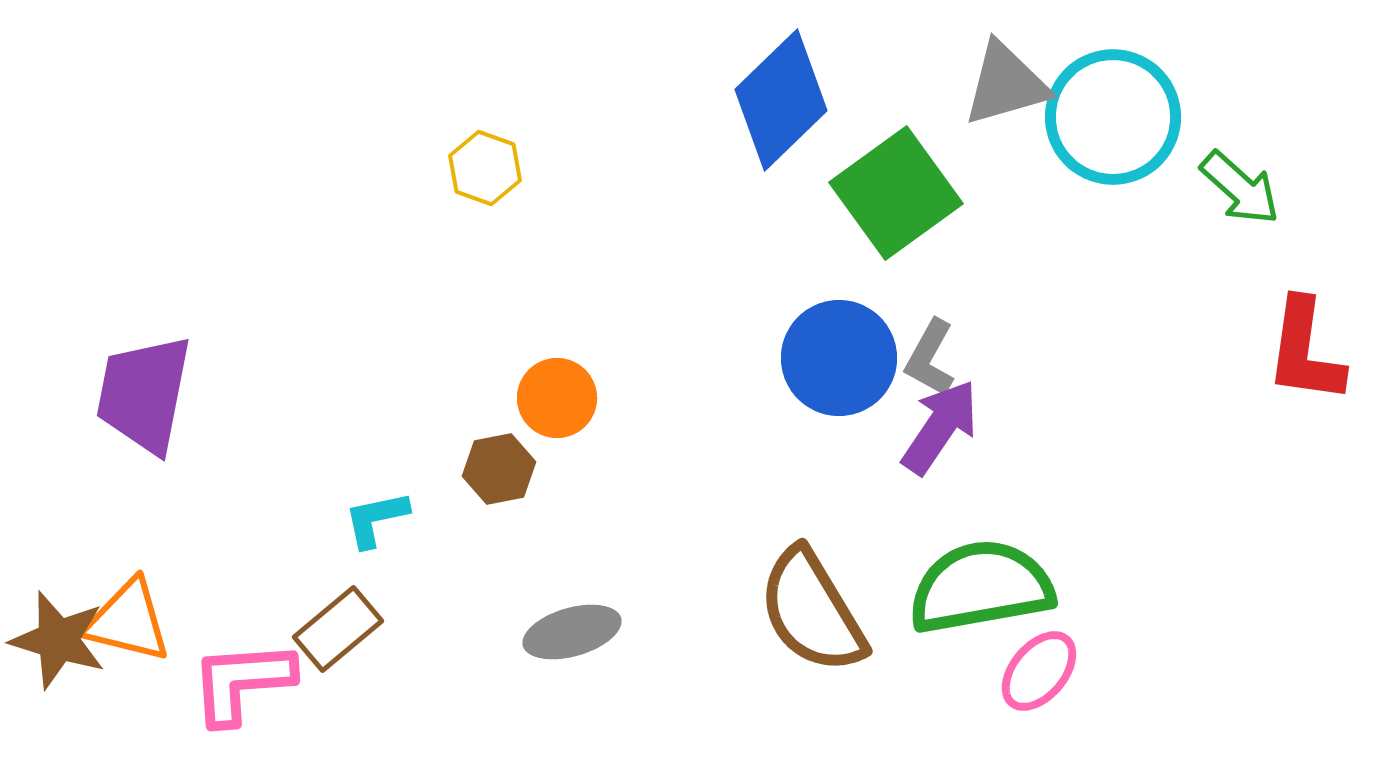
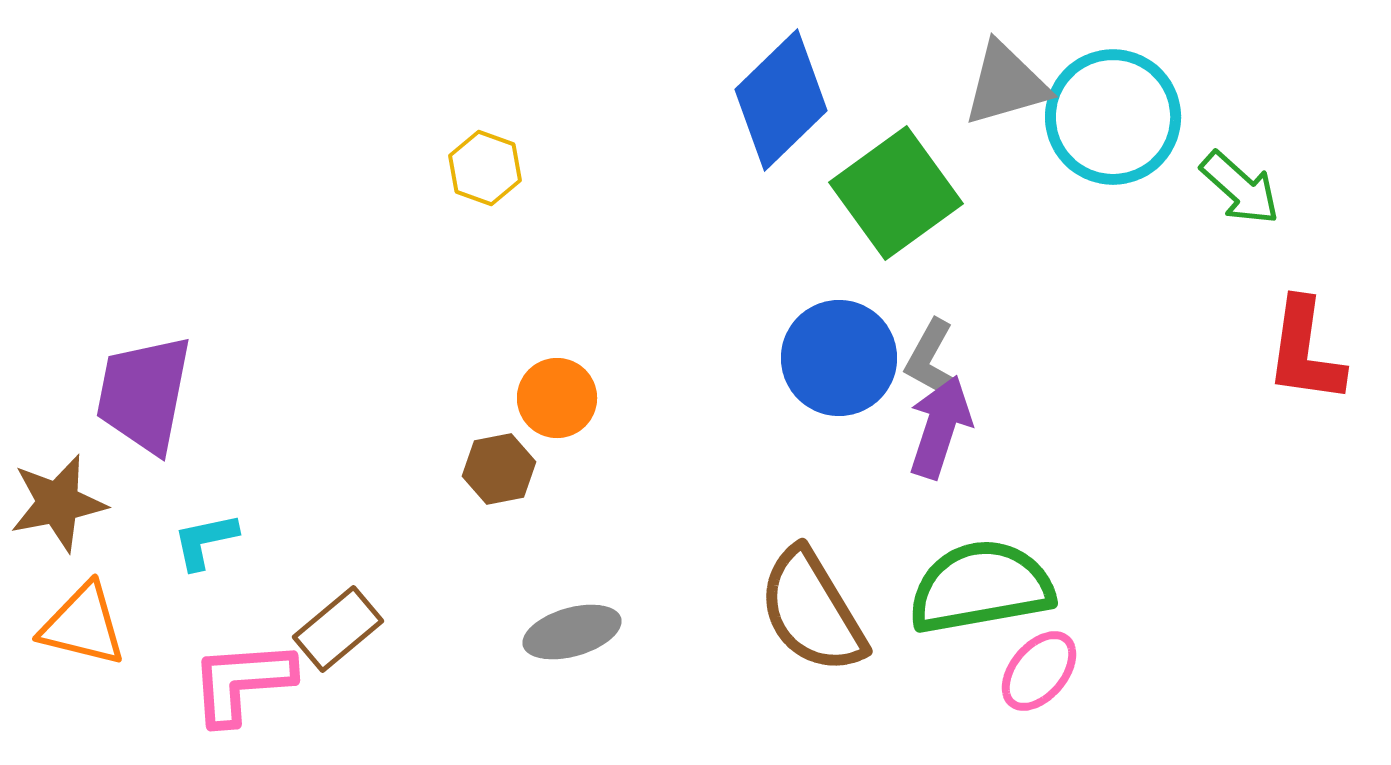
purple arrow: rotated 16 degrees counterclockwise
cyan L-shape: moved 171 px left, 22 px down
orange triangle: moved 45 px left, 4 px down
brown star: moved 137 px up; rotated 28 degrees counterclockwise
